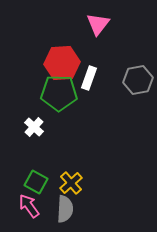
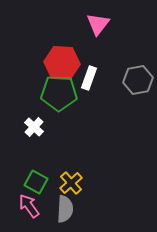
red hexagon: rotated 8 degrees clockwise
